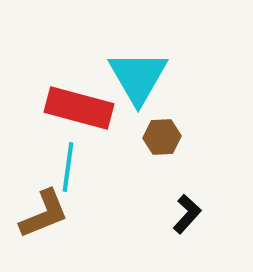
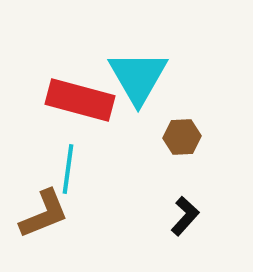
red rectangle: moved 1 px right, 8 px up
brown hexagon: moved 20 px right
cyan line: moved 2 px down
black L-shape: moved 2 px left, 2 px down
